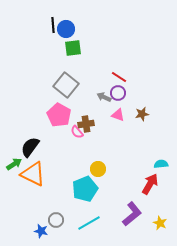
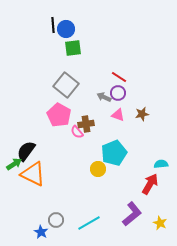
black semicircle: moved 4 px left, 4 px down
cyan pentagon: moved 29 px right, 36 px up
blue star: moved 1 px down; rotated 16 degrees clockwise
